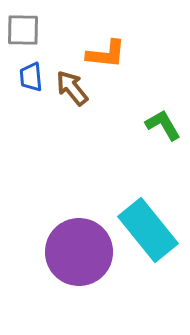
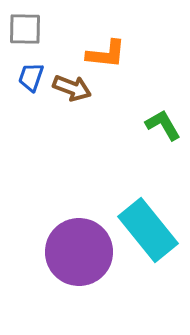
gray square: moved 2 px right, 1 px up
blue trapezoid: rotated 24 degrees clockwise
brown arrow: rotated 150 degrees clockwise
